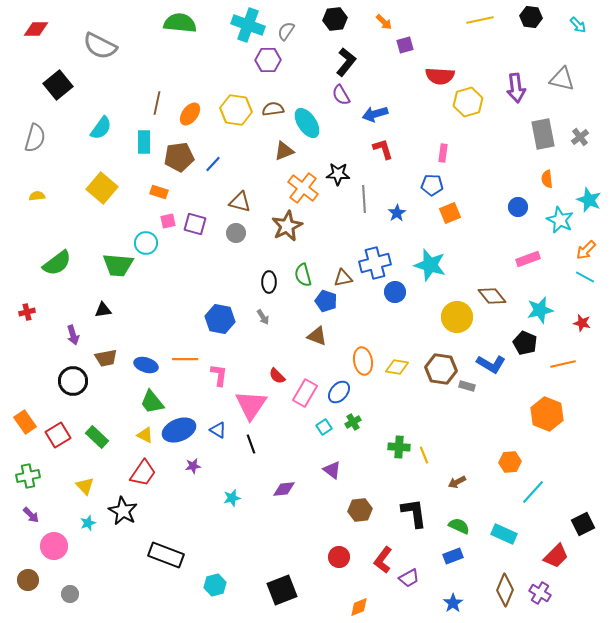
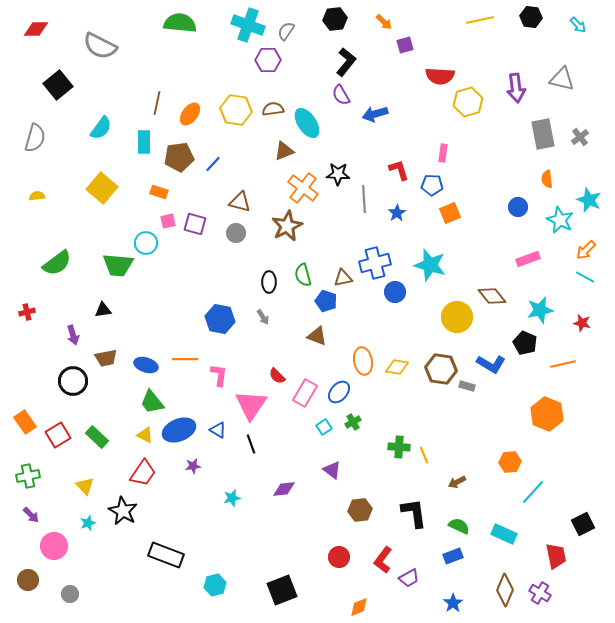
red L-shape at (383, 149): moved 16 px right, 21 px down
red trapezoid at (556, 556): rotated 56 degrees counterclockwise
